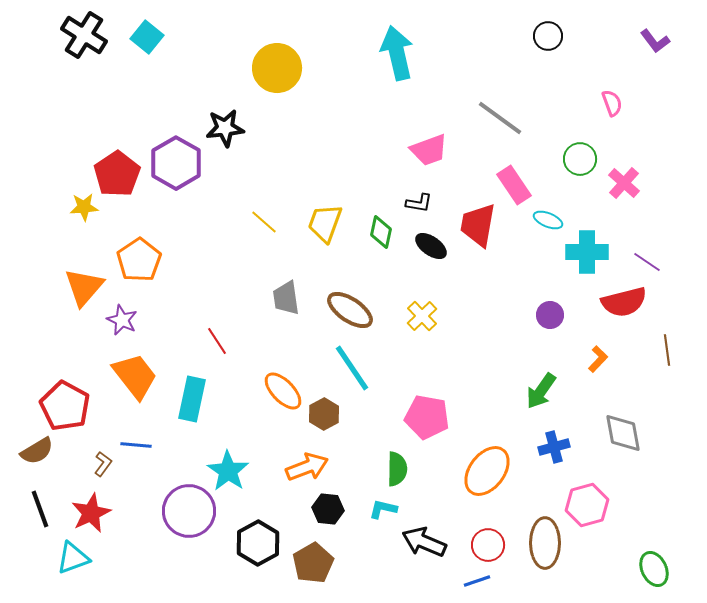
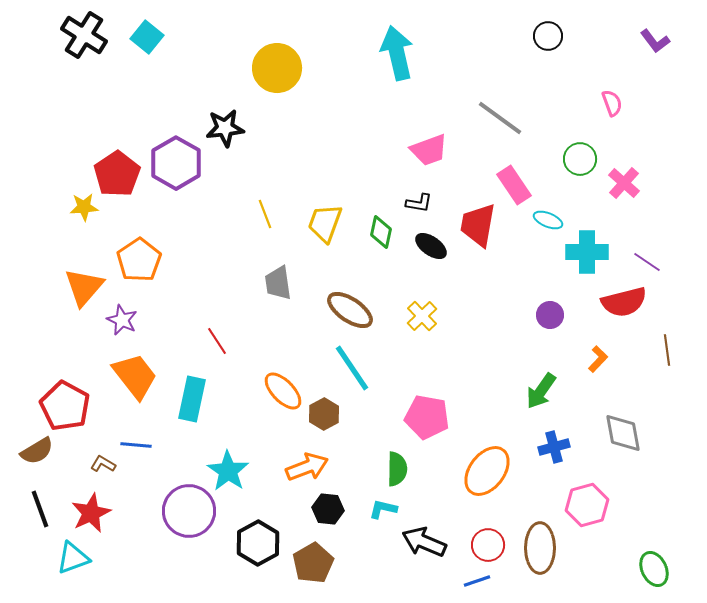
yellow line at (264, 222): moved 1 px right, 8 px up; rotated 28 degrees clockwise
gray trapezoid at (286, 298): moved 8 px left, 15 px up
brown L-shape at (103, 464): rotated 95 degrees counterclockwise
brown ellipse at (545, 543): moved 5 px left, 5 px down
